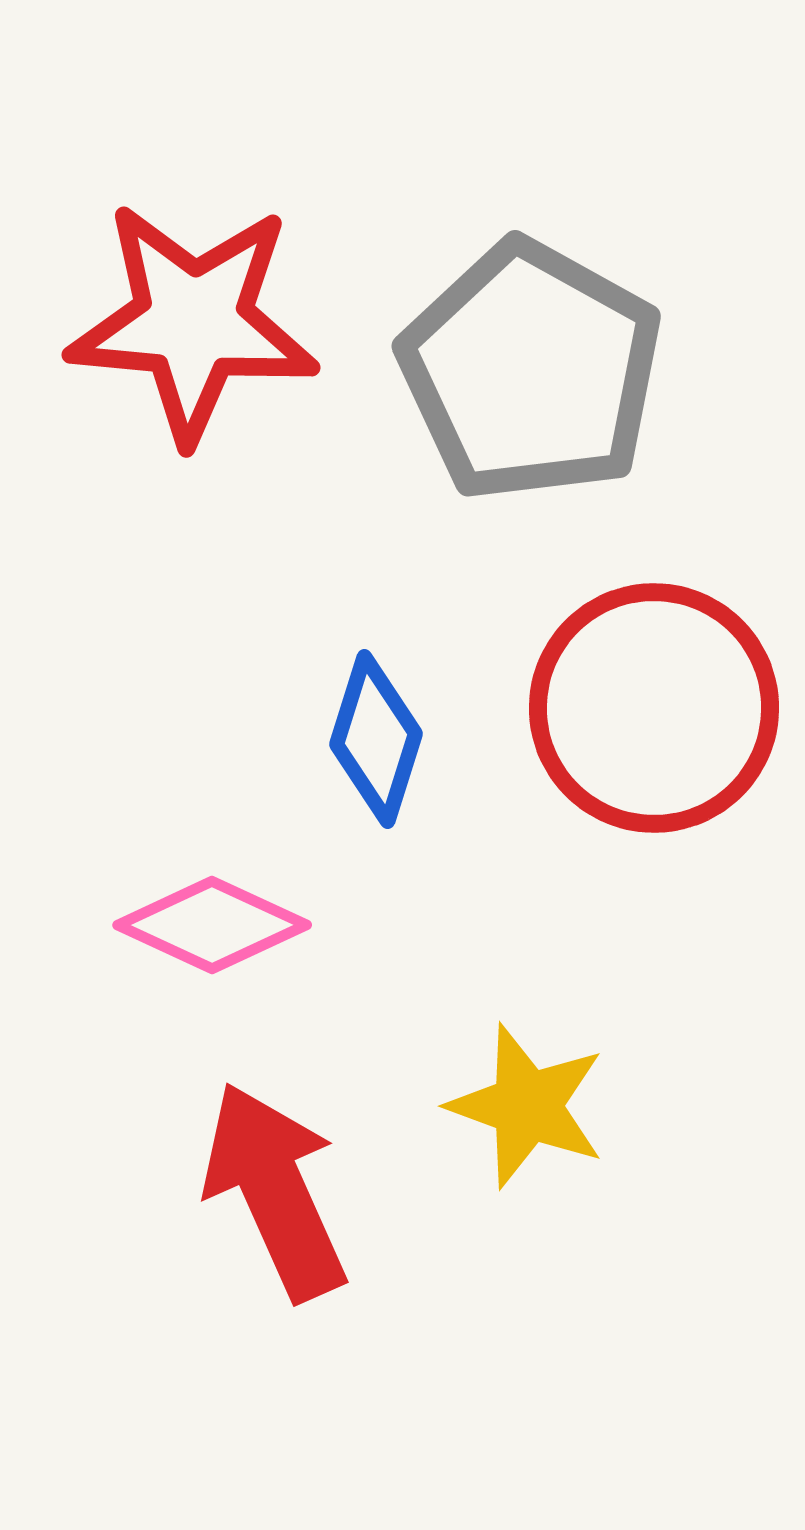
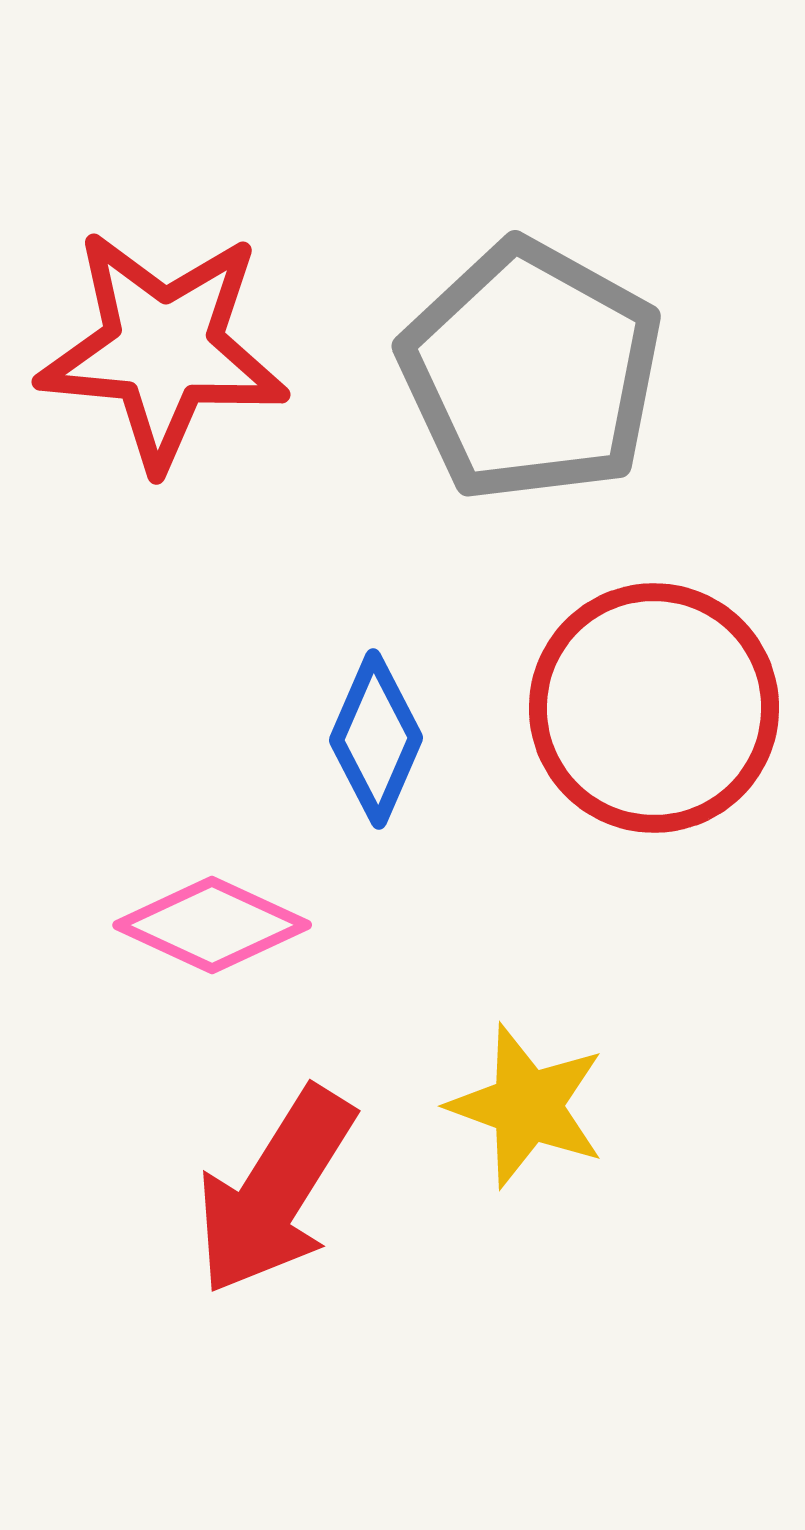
red star: moved 30 px left, 27 px down
blue diamond: rotated 6 degrees clockwise
red arrow: rotated 124 degrees counterclockwise
